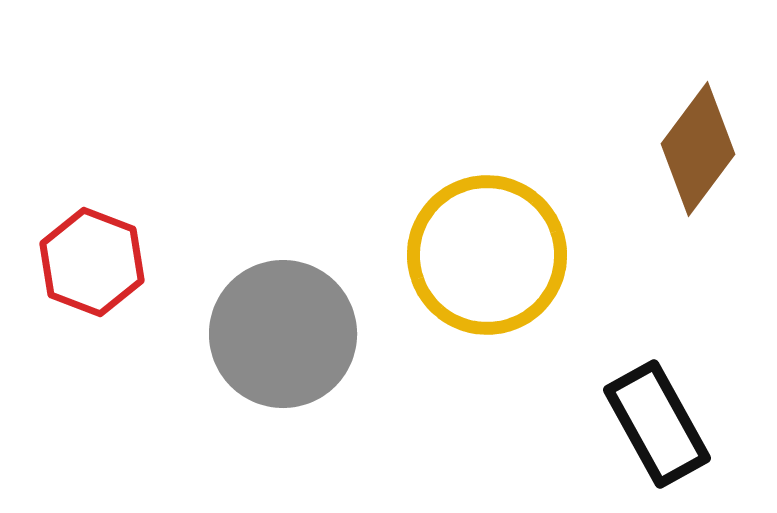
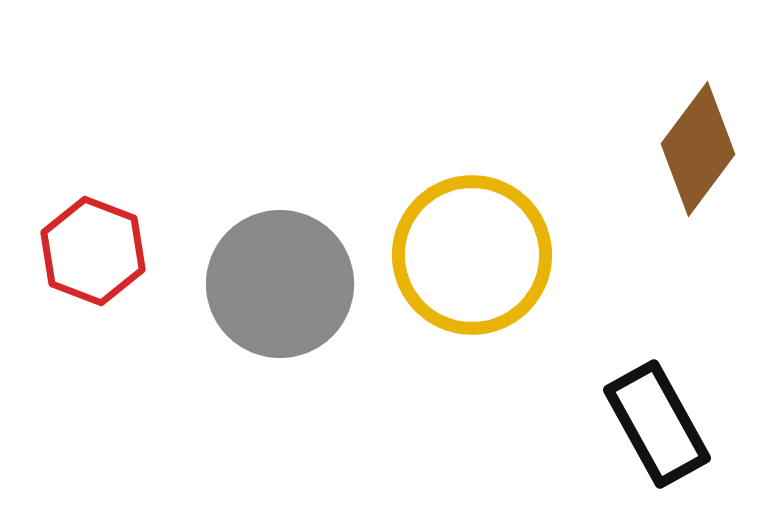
yellow circle: moved 15 px left
red hexagon: moved 1 px right, 11 px up
gray circle: moved 3 px left, 50 px up
